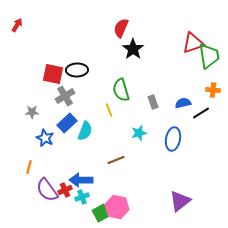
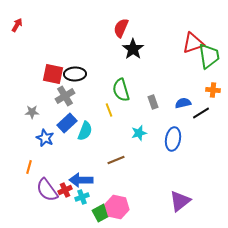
black ellipse: moved 2 px left, 4 px down
